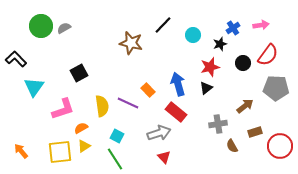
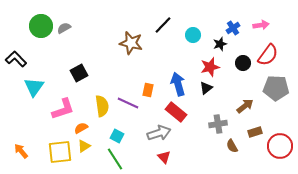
orange rectangle: rotated 56 degrees clockwise
